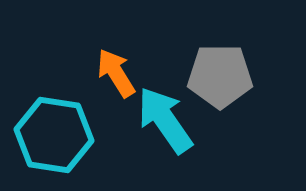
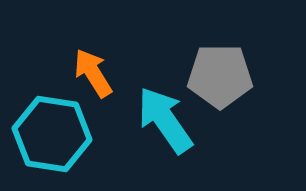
orange arrow: moved 23 px left
cyan hexagon: moved 2 px left, 1 px up
